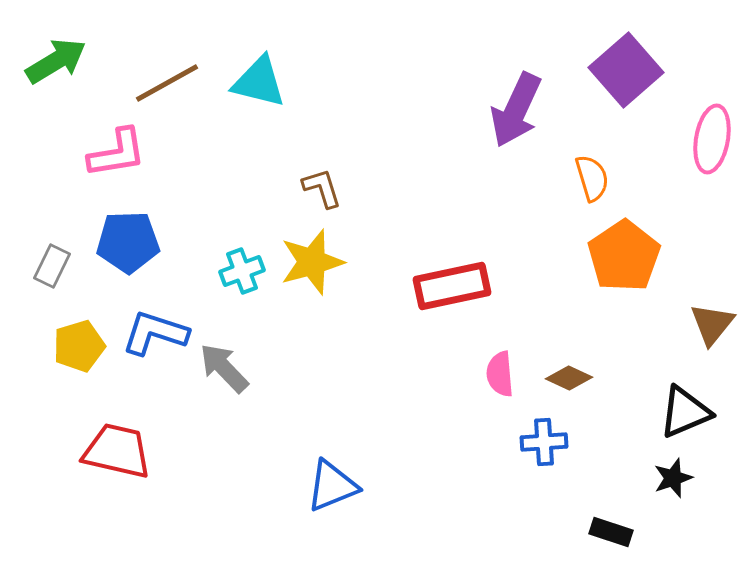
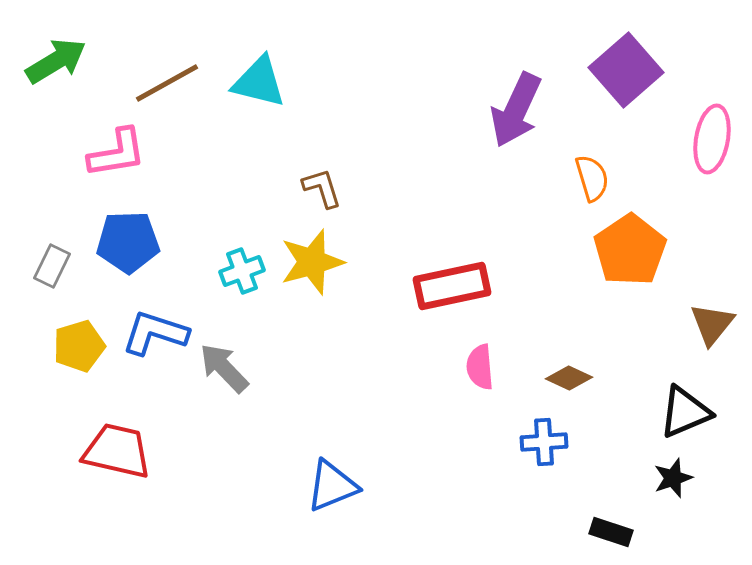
orange pentagon: moved 6 px right, 6 px up
pink semicircle: moved 20 px left, 7 px up
